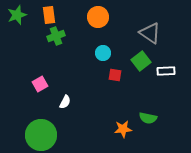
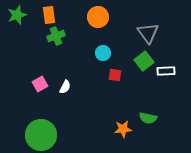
gray triangle: moved 2 px left; rotated 20 degrees clockwise
green square: moved 3 px right
white semicircle: moved 15 px up
